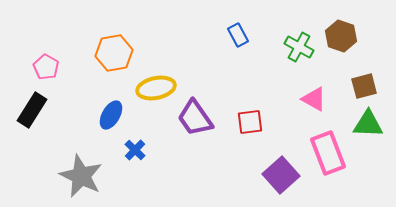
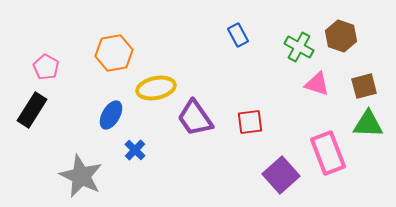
pink triangle: moved 3 px right, 15 px up; rotated 12 degrees counterclockwise
